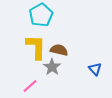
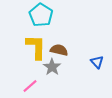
cyan pentagon: rotated 10 degrees counterclockwise
blue triangle: moved 2 px right, 7 px up
